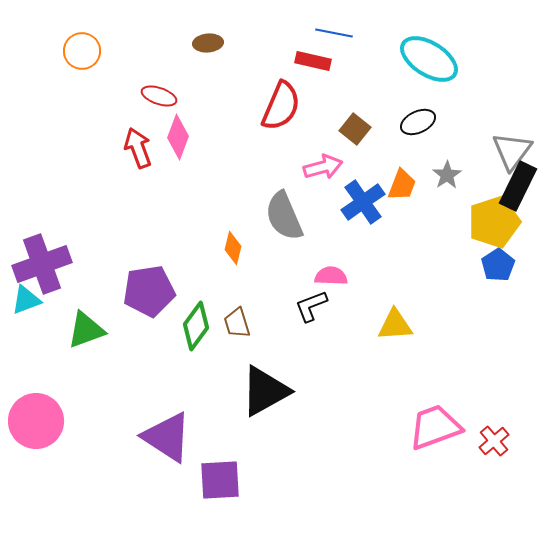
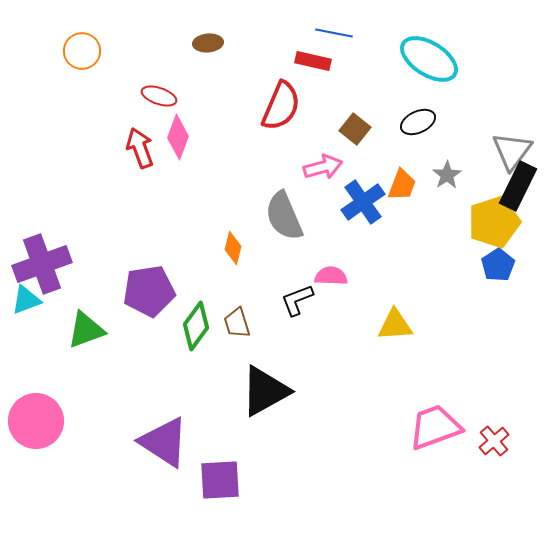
red arrow: moved 2 px right
black L-shape: moved 14 px left, 6 px up
purple triangle: moved 3 px left, 5 px down
